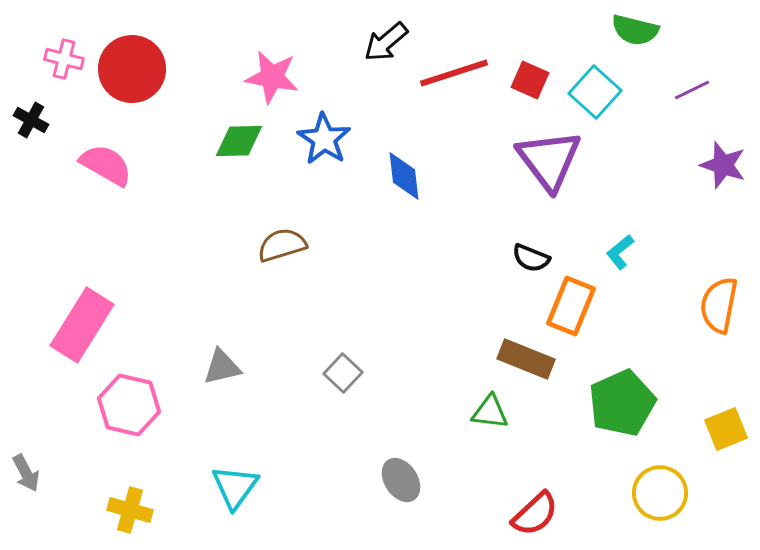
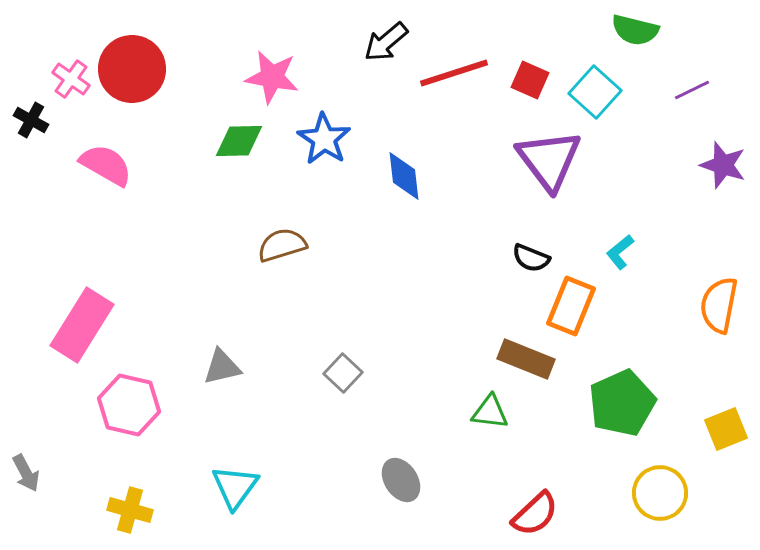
pink cross: moved 7 px right, 20 px down; rotated 21 degrees clockwise
